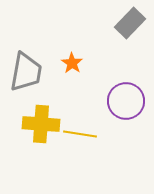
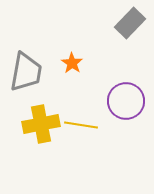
yellow cross: rotated 15 degrees counterclockwise
yellow line: moved 1 px right, 9 px up
